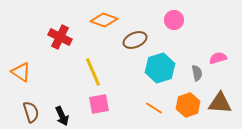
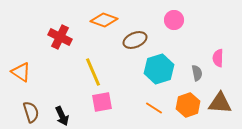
pink semicircle: rotated 72 degrees counterclockwise
cyan hexagon: moved 1 px left, 1 px down
pink square: moved 3 px right, 2 px up
